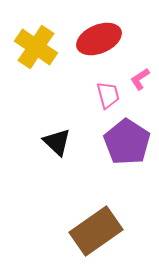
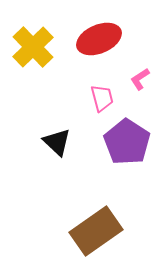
yellow cross: moved 3 px left; rotated 12 degrees clockwise
pink trapezoid: moved 6 px left, 3 px down
